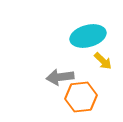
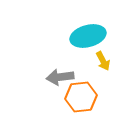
yellow arrow: rotated 18 degrees clockwise
